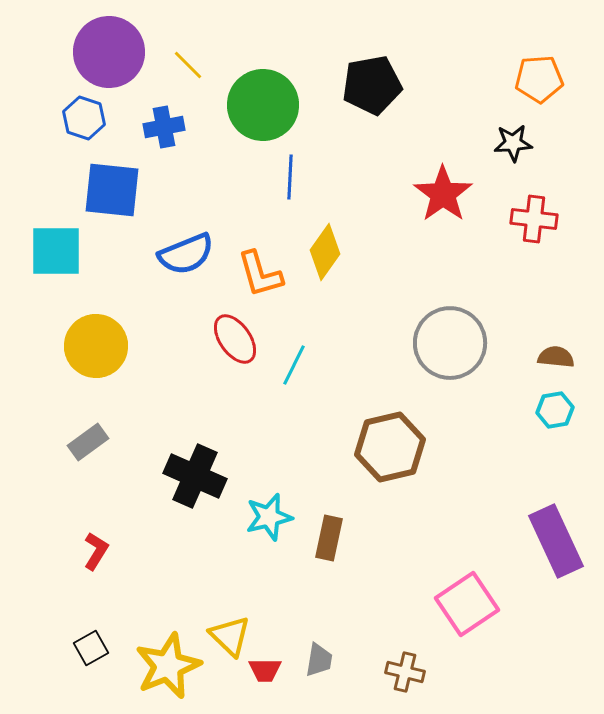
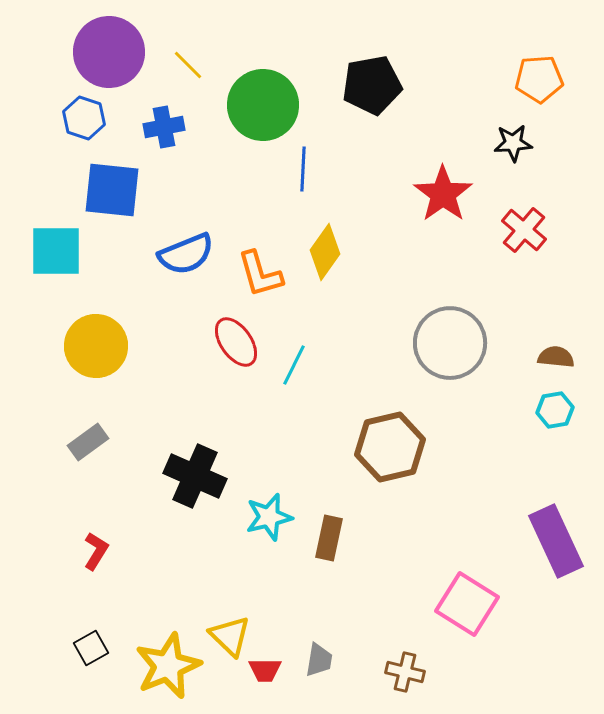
blue line: moved 13 px right, 8 px up
red cross: moved 10 px left, 11 px down; rotated 33 degrees clockwise
red ellipse: moved 1 px right, 3 px down
pink square: rotated 24 degrees counterclockwise
